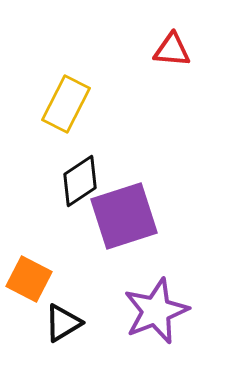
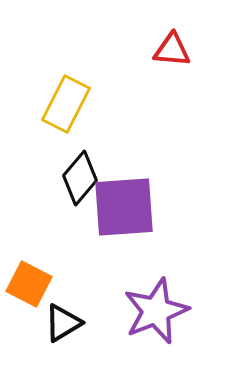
black diamond: moved 3 px up; rotated 16 degrees counterclockwise
purple square: moved 9 px up; rotated 14 degrees clockwise
orange square: moved 5 px down
